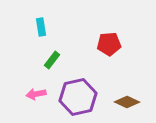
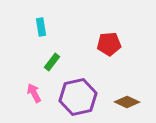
green rectangle: moved 2 px down
pink arrow: moved 2 px left, 1 px up; rotated 72 degrees clockwise
